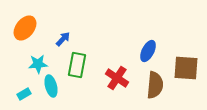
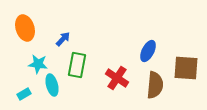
orange ellipse: rotated 55 degrees counterclockwise
cyan star: rotated 12 degrees clockwise
cyan ellipse: moved 1 px right, 1 px up
